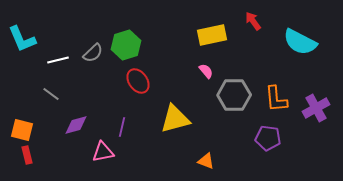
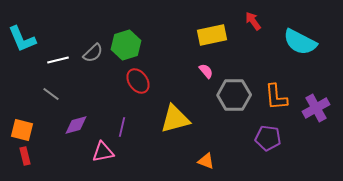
orange L-shape: moved 2 px up
red rectangle: moved 2 px left, 1 px down
